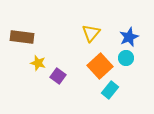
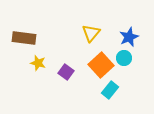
brown rectangle: moved 2 px right, 1 px down
cyan circle: moved 2 px left
orange square: moved 1 px right, 1 px up
purple square: moved 8 px right, 4 px up
